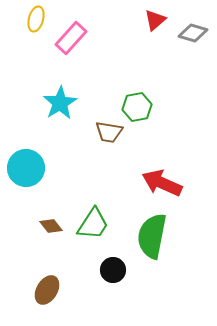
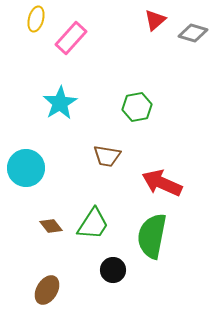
brown trapezoid: moved 2 px left, 24 px down
